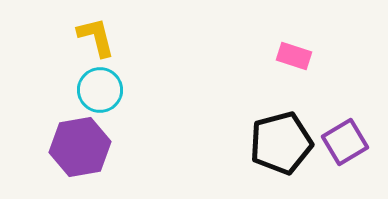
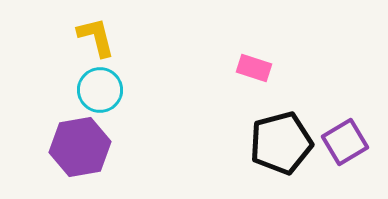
pink rectangle: moved 40 px left, 12 px down
